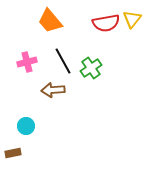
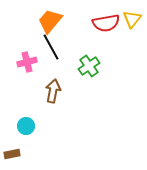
orange trapezoid: rotated 80 degrees clockwise
black line: moved 12 px left, 14 px up
green cross: moved 2 px left, 2 px up
brown arrow: moved 1 px down; rotated 105 degrees clockwise
brown rectangle: moved 1 px left, 1 px down
